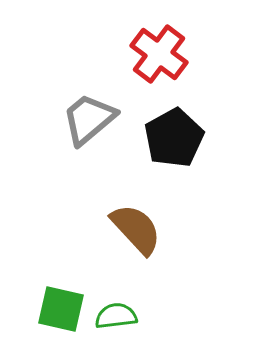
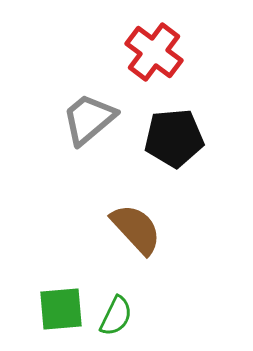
red cross: moved 5 px left, 2 px up
black pentagon: rotated 24 degrees clockwise
green square: rotated 18 degrees counterclockwise
green semicircle: rotated 123 degrees clockwise
